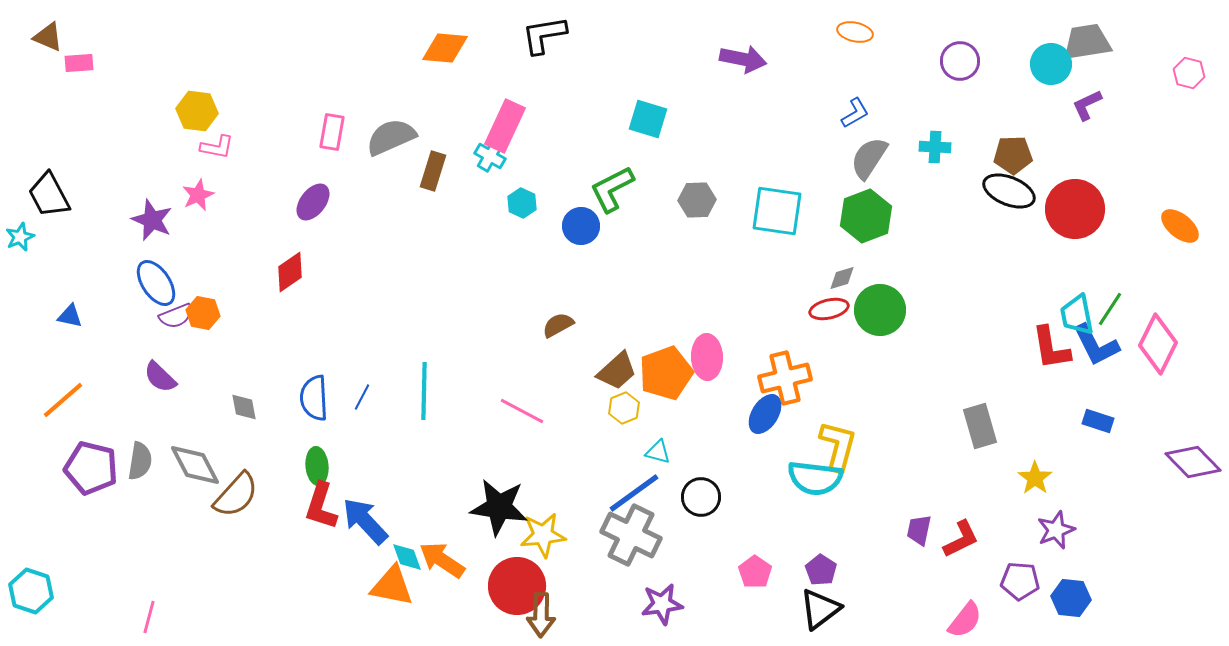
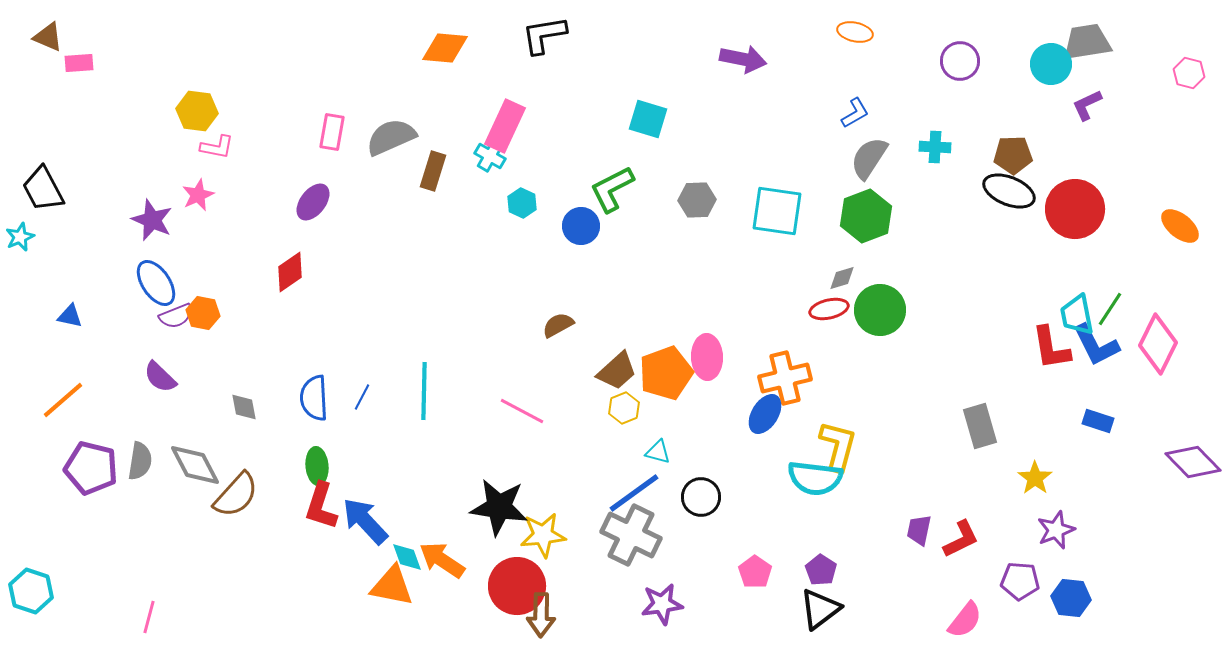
black trapezoid at (49, 195): moved 6 px left, 6 px up
